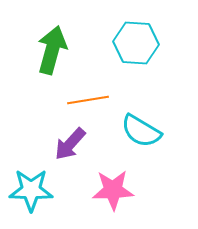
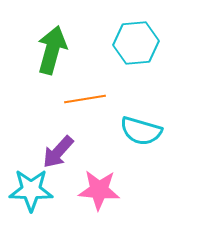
cyan hexagon: rotated 9 degrees counterclockwise
orange line: moved 3 px left, 1 px up
cyan semicircle: rotated 15 degrees counterclockwise
purple arrow: moved 12 px left, 8 px down
pink star: moved 14 px left; rotated 6 degrees clockwise
